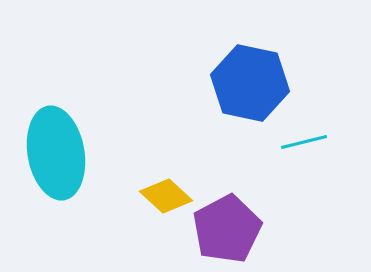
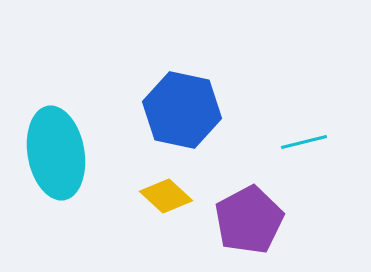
blue hexagon: moved 68 px left, 27 px down
purple pentagon: moved 22 px right, 9 px up
